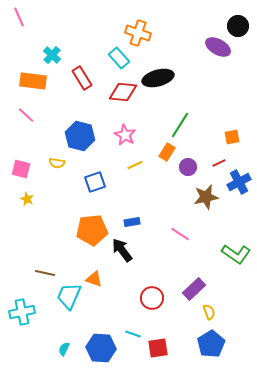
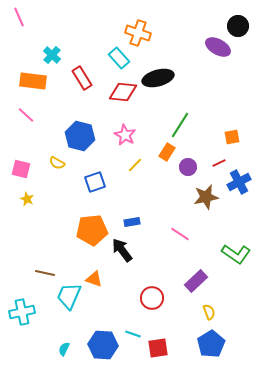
yellow semicircle at (57, 163): rotated 21 degrees clockwise
yellow line at (135, 165): rotated 21 degrees counterclockwise
purple rectangle at (194, 289): moved 2 px right, 8 px up
blue hexagon at (101, 348): moved 2 px right, 3 px up
